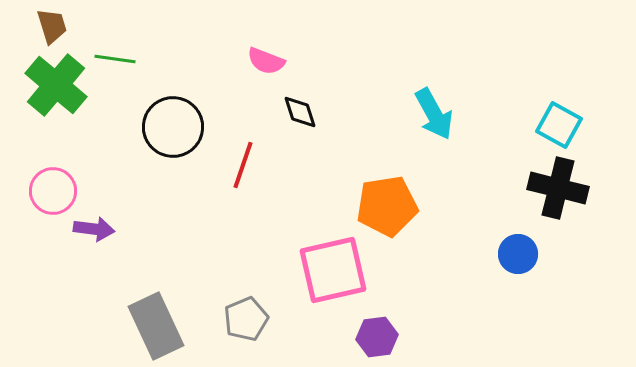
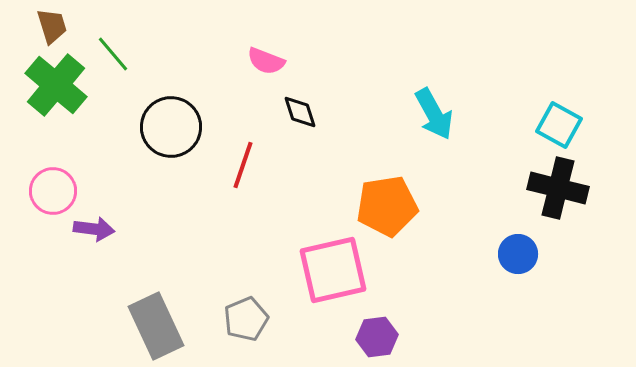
green line: moved 2 px left, 5 px up; rotated 42 degrees clockwise
black circle: moved 2 px left
